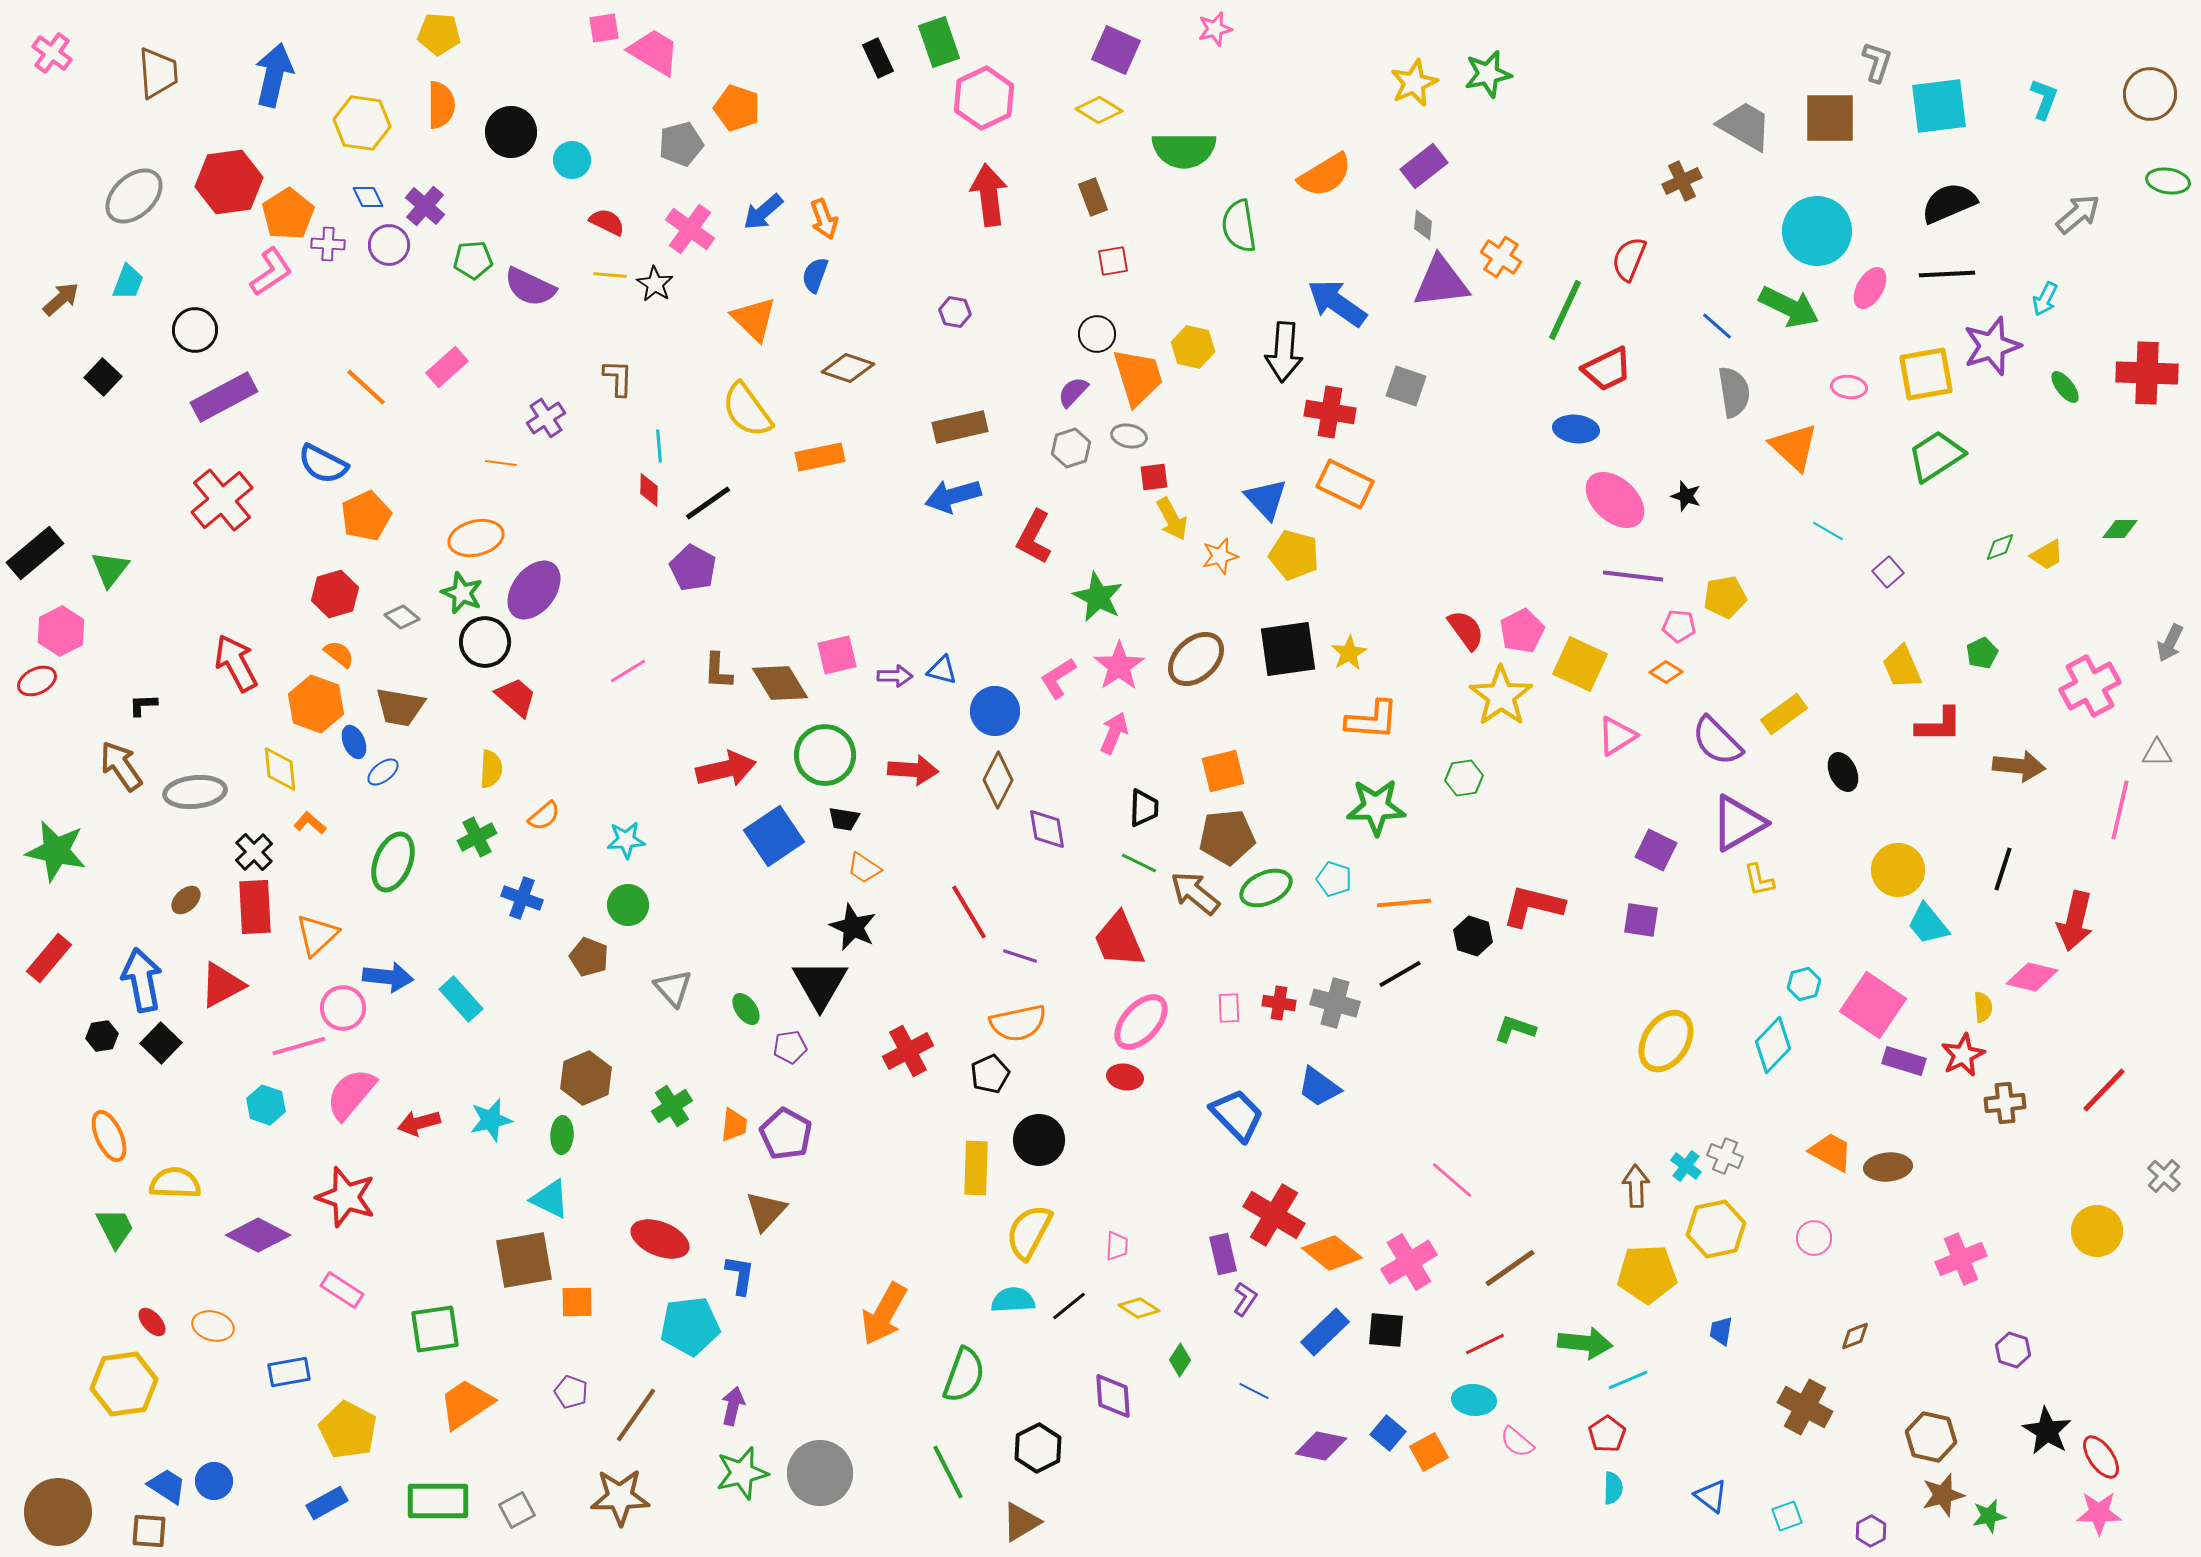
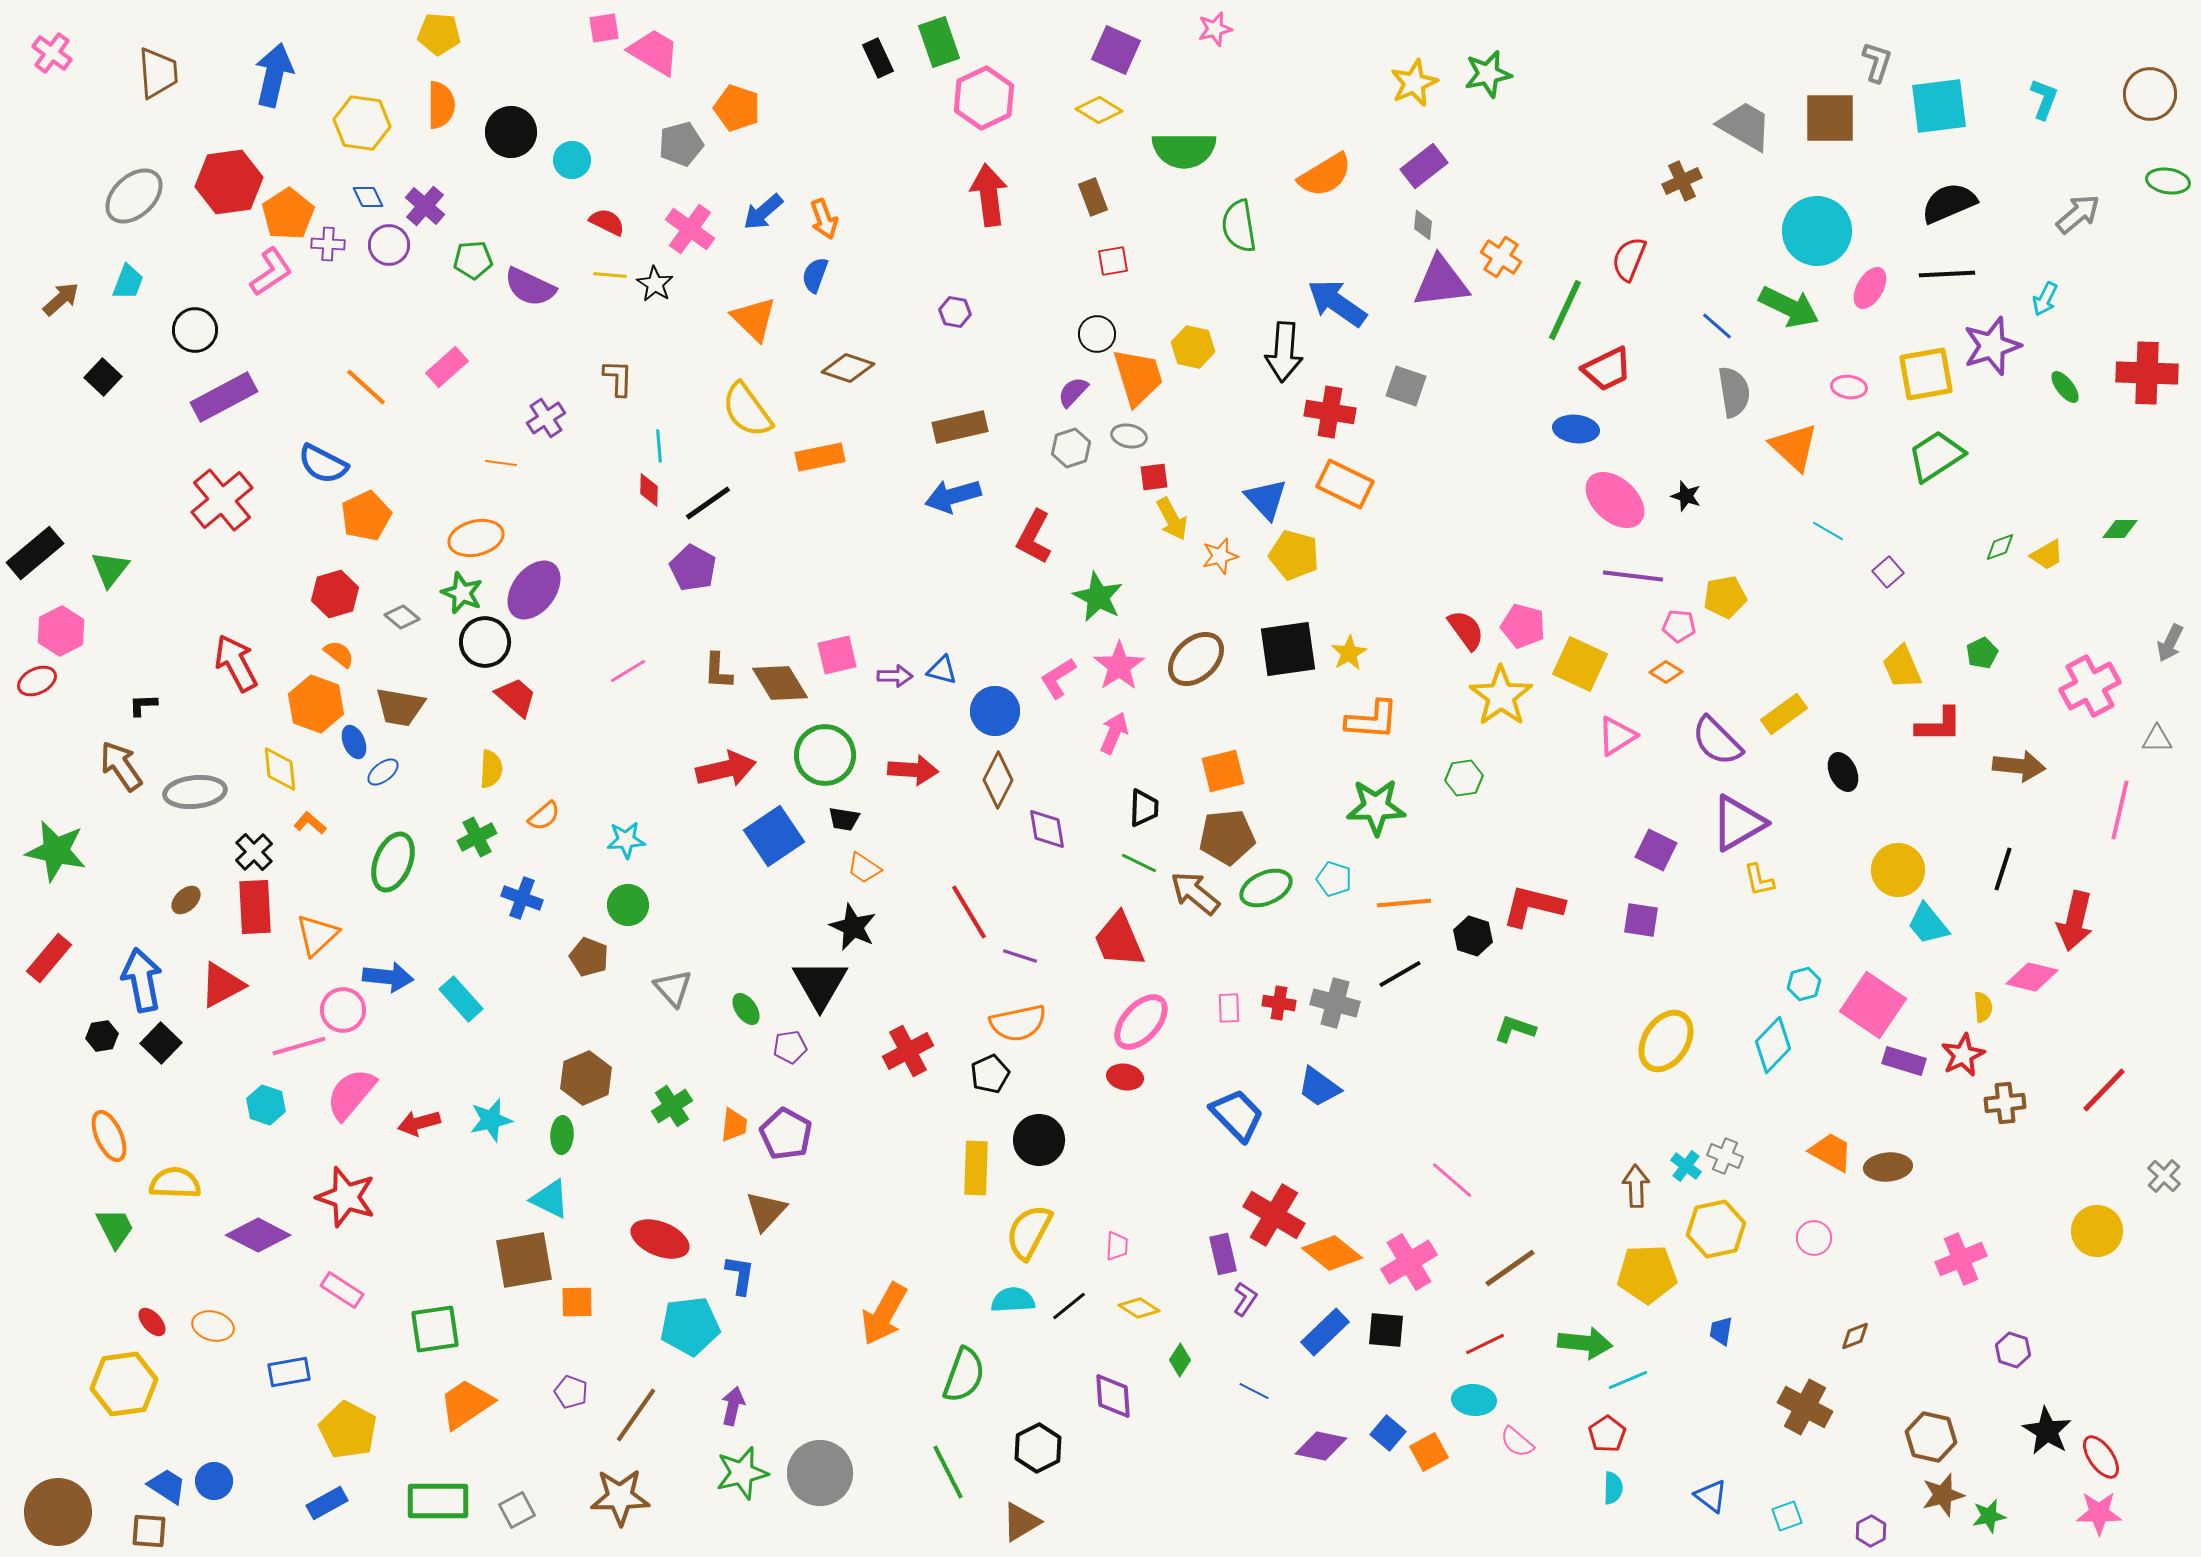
pink pentagon at (1522, 631): moved 1 px right, 5 px up; rotated 30 degrees counterclockwise
gray triangle at (2157, 753): moved 14 px up
pink circle at (343, 1008): moved 2 px down
